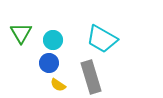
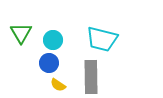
cyan trapezoid: rotated 16 degrees counterclockwise
gray rectangle: rotated 16 degrees clockwise
